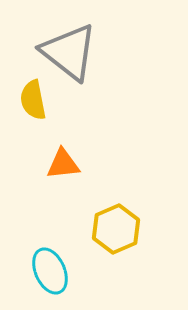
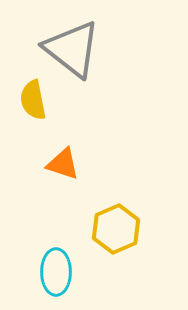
gray triangle: moved 3 px right, 3 px up
orange triangle: rotated 24 degrees clockwise
cyan ellipse: moved 6 px right, 1 px down; rotated 24 degrees clockwise
